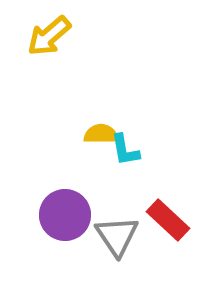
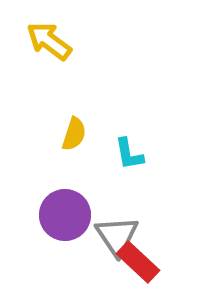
yellow arrow: moved 5 px down; rotated 78 degrees clockwise
yellow semicircle: moved 27 px left; rotated 108 degrees clockwise
cyan L-shape: moved 4 px right, 4 px down
red rectangle: moved 30 px left, 42 px down
